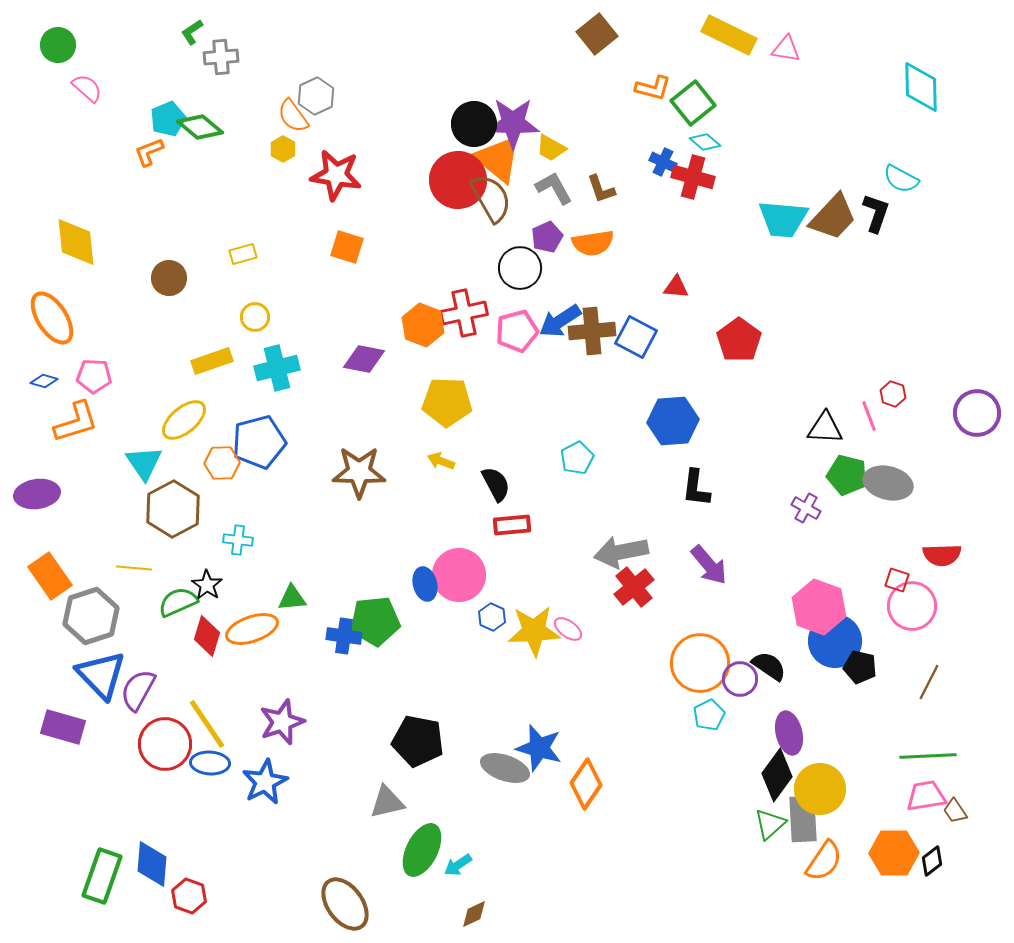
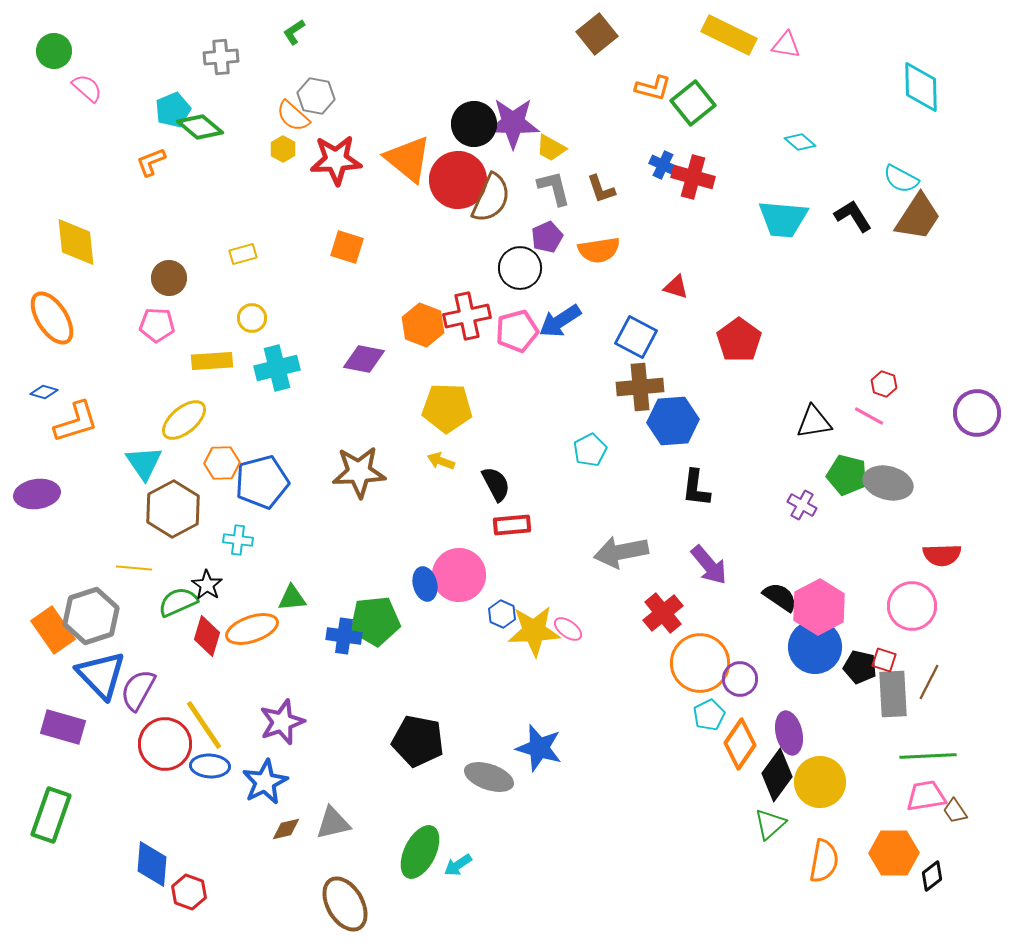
green L-shape at (192, 32): moved 102 px right
green circle at (58, 45): moved 4 px left, 6 px down
pink triangle at (786, 49): moved 4 px up
gray hexagon at (316, 96): rotated 24 degrees counterclockwise
orange semicircle at (293, 116): rotated 12 degrees counterclockwise
cyan pentagon at (168, 119): moved 5 px right, 9 px up
cyan diamond at (705, 142): moved 95 px right
orange L-shape at (149, 152): moved 2 px right, 10 px down
orange triangle at (498, 159): moved 90 px left
blue cross at (663, 162): moved 3 px down
red star at (336, 175): moved 15 px up; rotated 12 degrees counterclockwise
gray L-shape at (554, 188): rotated 15 degrees clockwise
brown semicircle at (491, 198): rotated 54 degrees clockwise
black L-shape at (876, 213): moved 23 px left, 3 px down; rotated 51 degrees counterclockwise
brown trapezoid at (833, 217): moved 85 px right; rotated 10 degrees counterclockwise
orange semicircle at (593, 243): moved 6 px right, 7 px down
red triangle at (676, 287): rotated 12 degrees clockwise
red cross at (464, 313): moved 3 px right, 3 px down
yellow circle at (255, 317): moved 3 px left, 1 px down
brown cross at (592, 331): moved 48 px right, 56 px down
yellow rectangle at (212, 361): rotated 15 degrees clockwise
pink pentagon at (94, 376): moved 63 px right, 51 px up
blue diamond at (44, 381): moved 11 px down
red hexagon at (893, 394): moved 9 px left, 10 px up
yellow pentagon at (447, 402): moved 6 px down
pink line at (869, 416): rotated 40 degrees counterclockwise
black triangle at (825, 428): moved 11 px left, 6 px up; rotated 12 degrees counterclockwise
blue pentagon at (259, 442): moved 3 px right, 40 px down
cyan pentagon at (577, 458): moved 13 px right, 8 px up
brown star at (359, 472): rotated 4 degrees counterclockwise
purple cross at (806, 508): moved 4 px left, 3 px up
orange rectangle at (50, 576): moved 3 px right, 54 px down
red square at (897, 580): moved 13 px left, 80 px down
red cross at (634, 587): moved 29 px right, 26 px down
pink hexagon at (819, 607): rotated 12 degrees clockwise
blue hexagon at (492, 617): moved 10 px right, 3 px up
blue circle at (835, 641): moved 20 px left, 6 px down
black semicircle at (769, 666): moved 11 px right, 69 px up
yellow line at (207, 724): moved 3 px left, 1 px down
blue ellipse at (210, 763): moved 3 px down
gray ellipse at (505, 768): moved 16 px left, 9 px down
orange diamond at (586, 784): moved 154 px right, 40 px up
yellow circle at (820, 789): moved 7 px up
gray triangle at (387, 802): moved 54 px left, 21 px down
gray rectangle at (803, 819): moved 90 px right, 125 px up
green ellipse at (422, 850): moved 2 px left, 2 px down
orange semicircle at (824, 861): rotated 24 degrees counterclockwise
black diamond at (932, 861): moved 15 px down
green rectangle at (102, 876): moved 51 px left, 61 px up
red hexagon at (189, 896): moved 4 px up
brown ellipse at (345, 904): rotated 6 degrees clockwise
brown diamond at (474, 914): moved 188 px left, 85 px up; rotated 12 degrees clockwise
